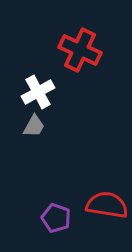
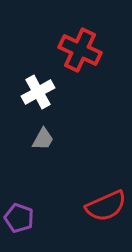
gray trapezoid: moved 9 px right, 13 px down
red semicircle: moved 1 px left, 1 px down; rotated 147 degrees clockwise
purple pentagon: moved 37 px left
